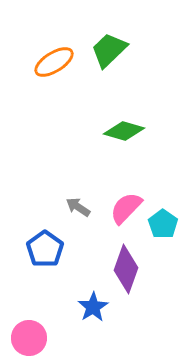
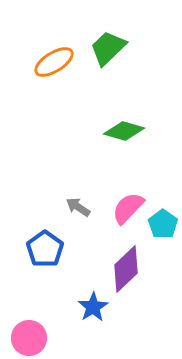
green trapezoid: moved 1 px left, 2 px up
pink semicircle: moved 2 px right
purple diamond: rotated 27 degrees clockwise
